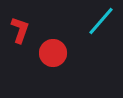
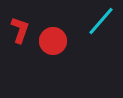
red circle: moved 12 px up
